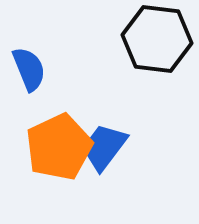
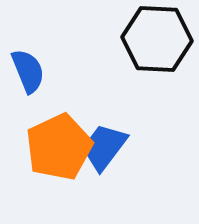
black hexagon: rotated 4 degrees counterclockwise
blue semicircle: moved 1 px left, 2 px down
